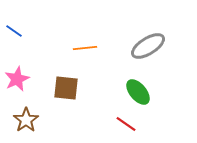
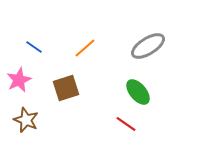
blue line: moved 20 px right, 16 px down
orange line: rotated 35 degrees counterclockwise
pink star: moved 2 px right, 1 px down
brown square: rotated 24 degrees counterclockwise
brown star: rotated 15 degrees counterclockwise
